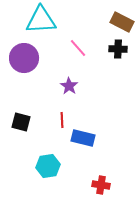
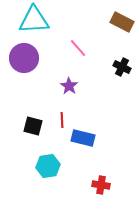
cyan triangle: moved 7 px left
black cross: moved 4 px right, 18 px down; rotated 24 degrees clockwise
black square: moved 12 px right, 4 px down
